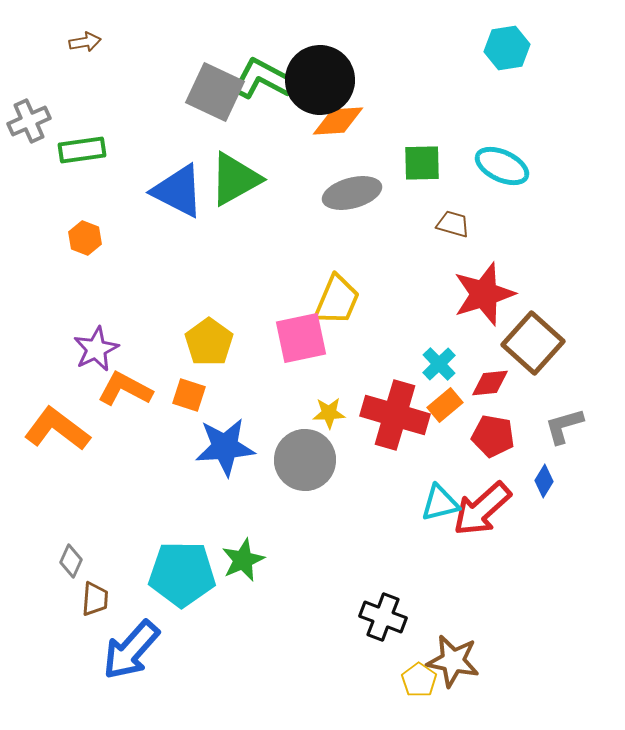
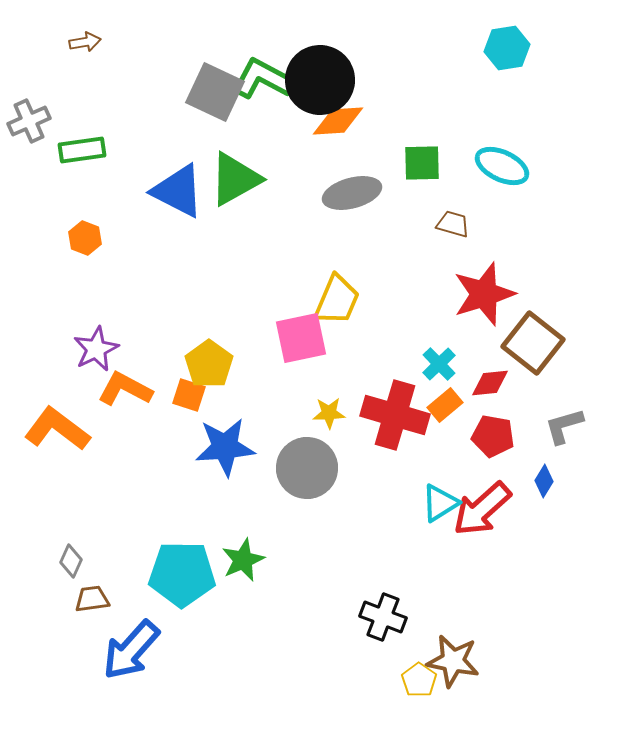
yellow pentagon at (209, 342): moved 22 px down
brown square at (533, 343): rotated 4 degrees counterclockwise
gray circle at (305, 460): moved 2 px right, 8 px down
cyan triangle at (440, 503): rotated 18 degrees counterclockwise
brown trapezoid at (95, 599): moved 3 px left; rotated 102 degrees counterclockwise
